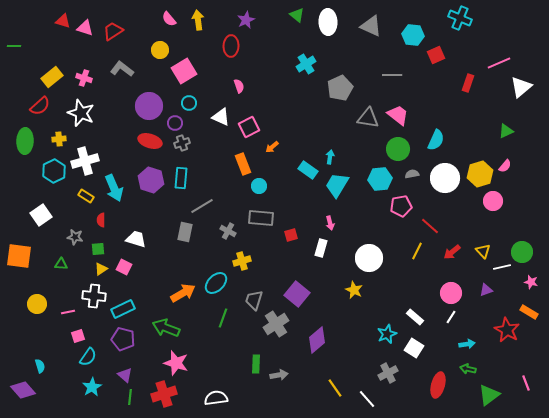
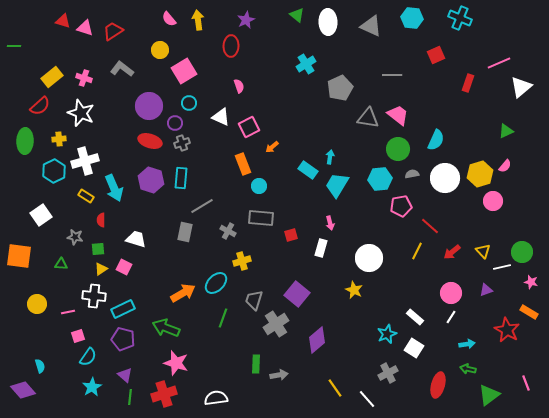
cyan hexagon at (413, 35): moved 1 px left, 17 px up
